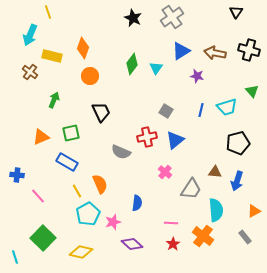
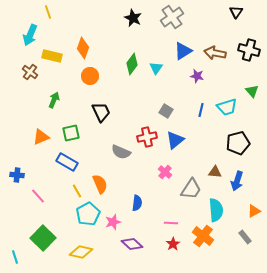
blue triangle at (181, 51): moved 2 px right
